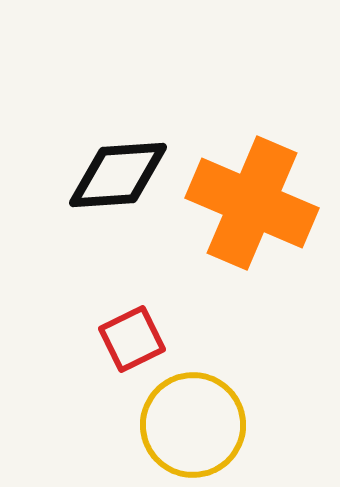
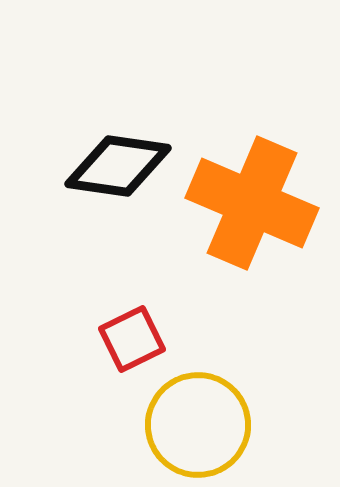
black diamond: moved 9 px up; rotated 12 degrees clockwise
yellow circle: moved 5 px right
